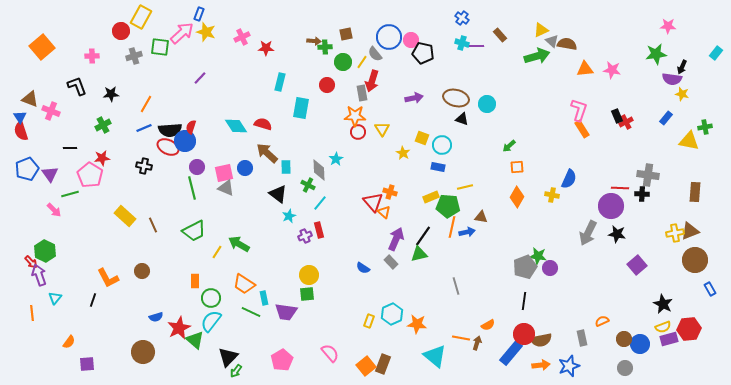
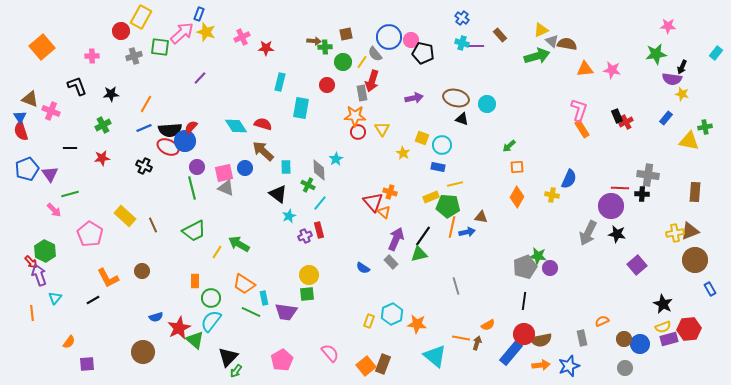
red semicircle at (191, 127): rotated 24 degrees clockwise
brown arrow at (267, 153): moved 4 px left, 2 px up
black cross at (144, 166): rotated 14 degrees clockwise
pink pentagon at (90, 175): moved 59 px down
yellow line at (465, 187): moved 10 px left, 3 px up
black line at (93, 300): rotated 40 degrees clockwise
